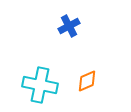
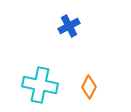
orange diamond: moved 2 px right, 6 px down; rotated 40 degrees counterclockwise
